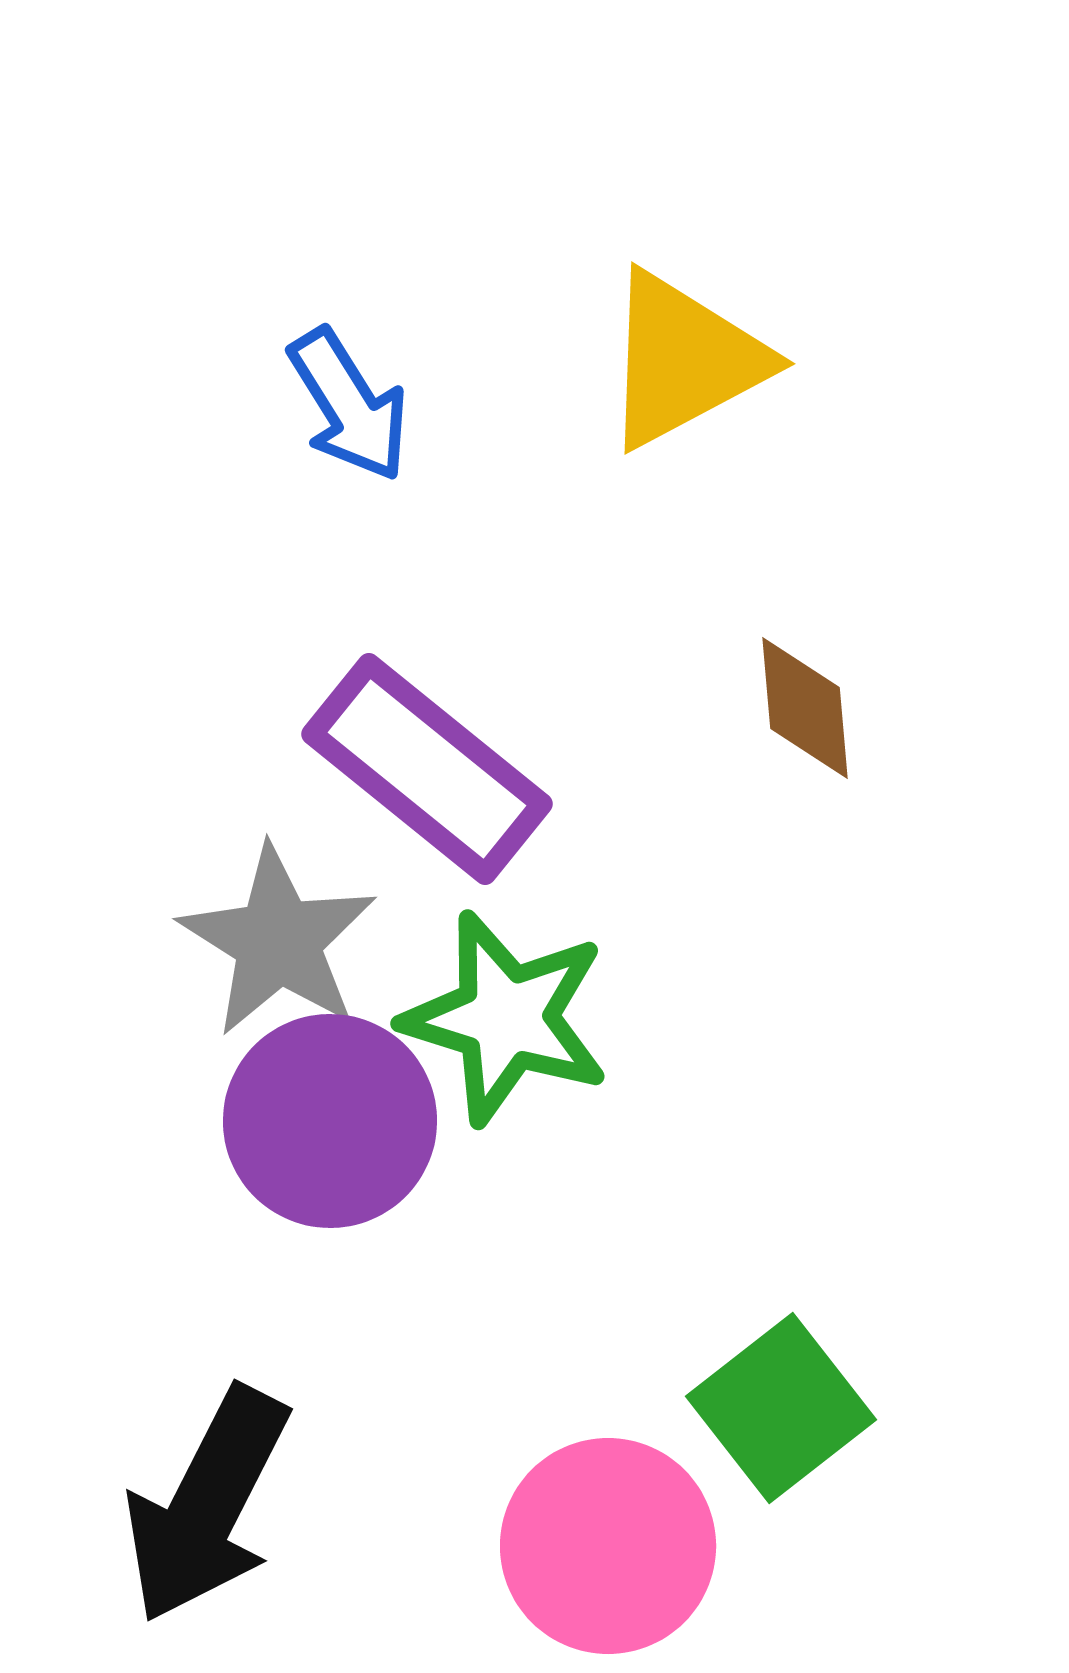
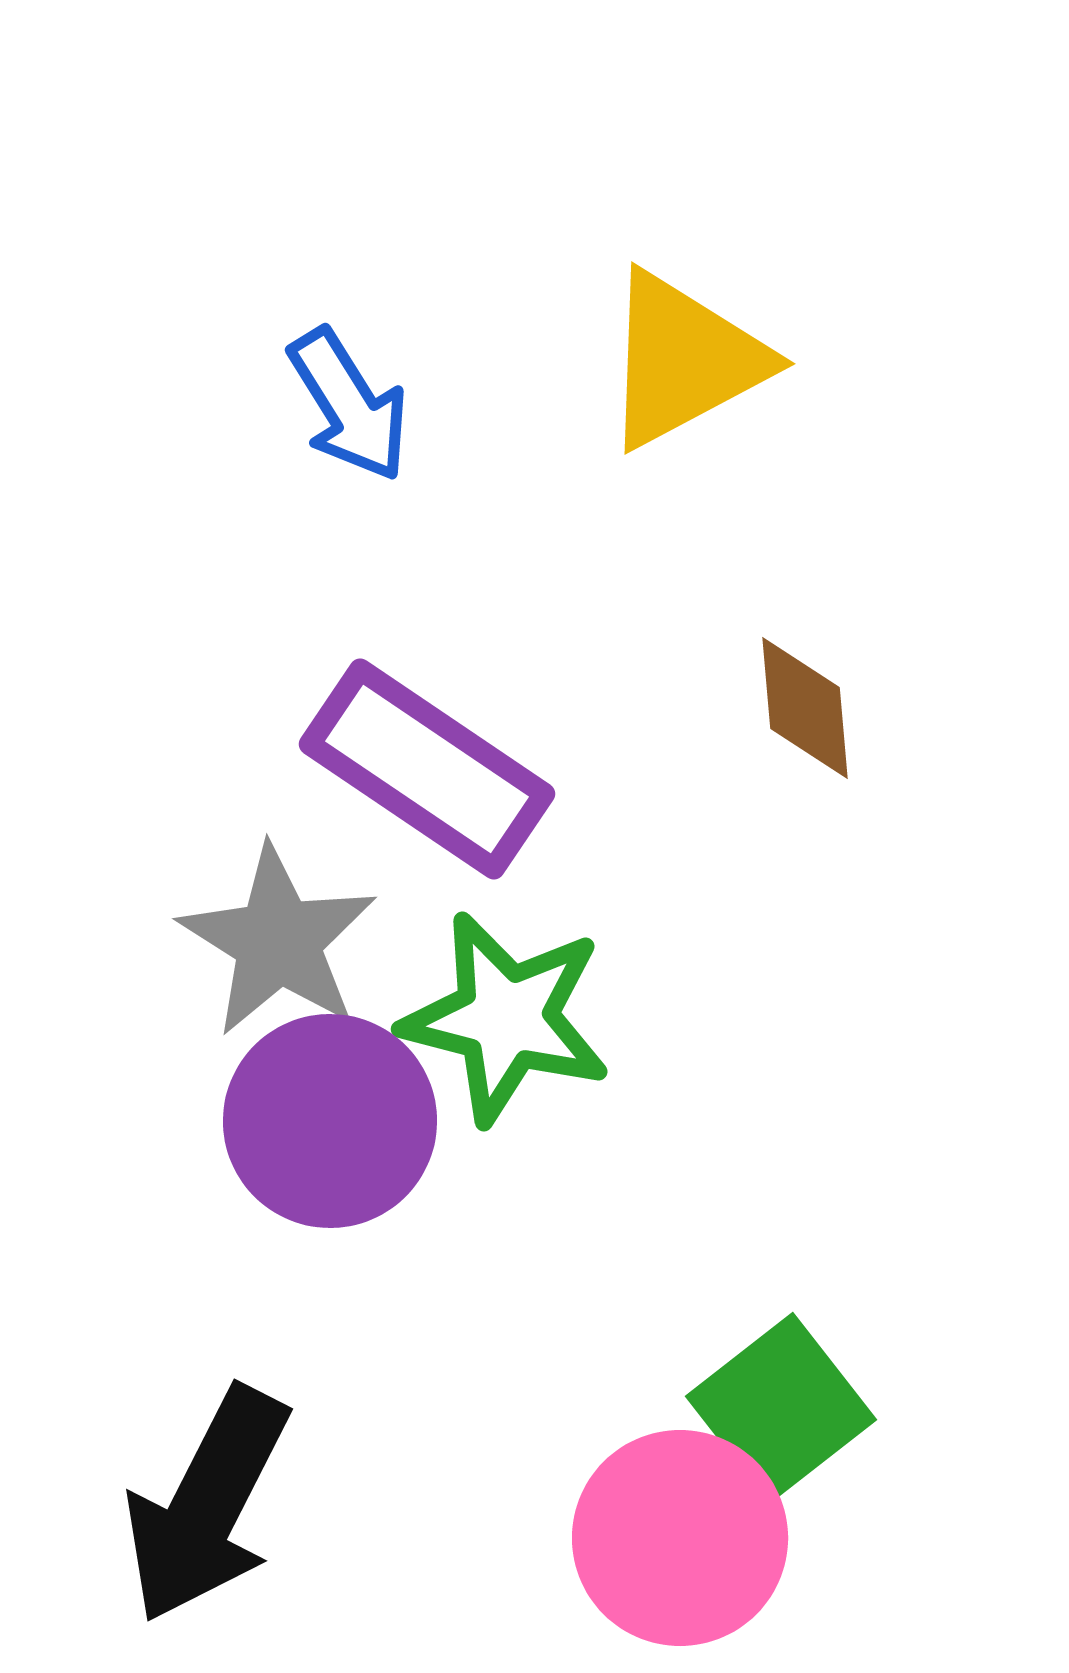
purple rectangle: rotated 5 degrees counterclockwise
green star: rotated 3 degrees counterclockwise
pink circle: moved 72 px right, 8 px up
